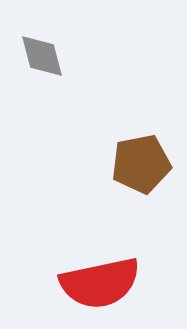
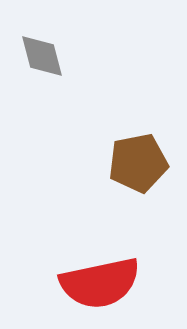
brown pentagon: moved 3 px left, 1 px up
